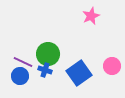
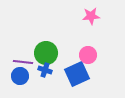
pink star: rotated 18 degrees clockwise
green circle: moved 2 px left, 1 px up
purple line: rotated 18 degrees counterclockwise
pink circle: moved 24 px left, 11 px up
blue square: moved 2 px left, 1 px down; rotated 10 degrees clockwise
